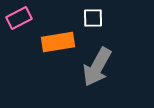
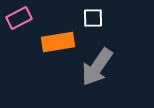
gray arrow: rotated 6 degrees clockwise
